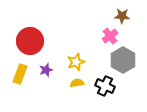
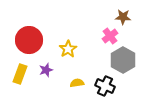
brown star: moved 1 px right, 1 px down
red circle: moved 1 px left, 1 px up
yellow star: moved 8 px left, 13 px up; rotated 12 degrees counterclockwise
